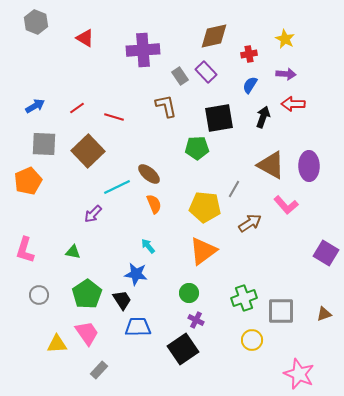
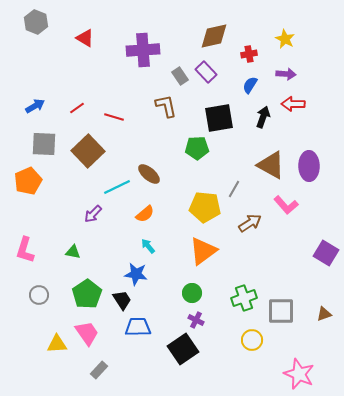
orange semicircle at (154, 204): moved 9 px left, 10 px down; rotated 72 degrees clockwise
green circle at (189, 293): moved 3 px right
